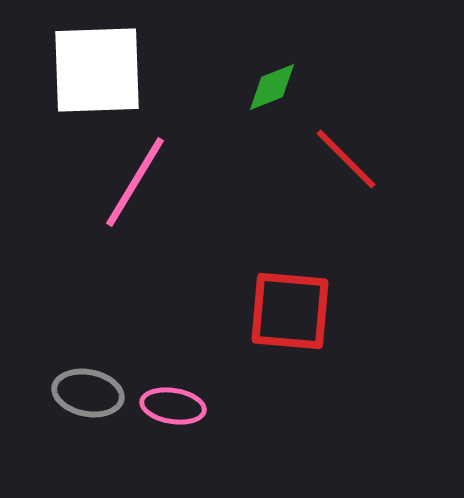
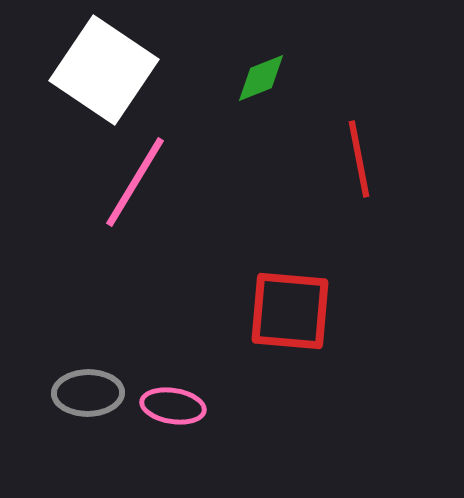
white square: moved 7 px right; rotated 36 degrees clockwise
green diamond: moved 11 px left, 9 px up
red line: moved 13 px right; rotated 34 degrees clockwise
gray ellipse: rotated 12 degrees counterclockwise
